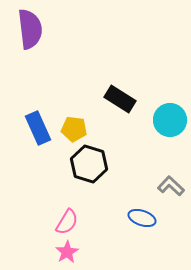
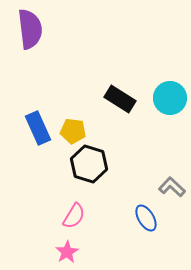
cyan circle: moved 22 px up
yellow pentagon: moved 1 px left, 2 px down
gray L-shape: moved 1 px right, 1 px down
blue ellipse: moved 4 px right; rotated 40 degrees clockwise
pink semicircle: moved 7 px right, 6 px up
